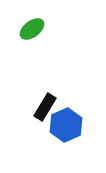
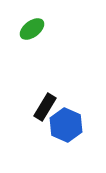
blue hexagon: rotated 12 degrees counterclockwise
